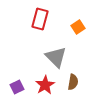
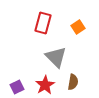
red rectangle: moved 3 px right, 4 px down
